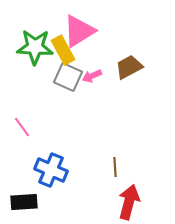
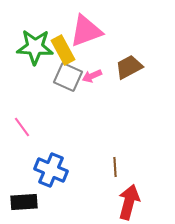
pink triangle: moved 7 px right; rotated 12 degrees clockwise
